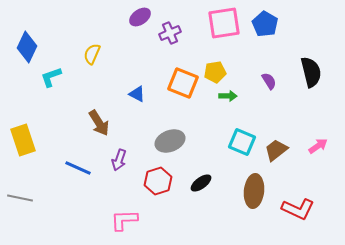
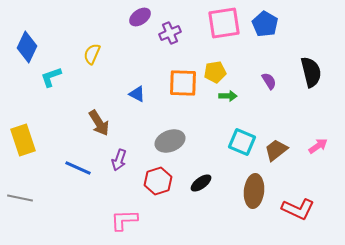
orange square: rotated 20 degrees counterclockwise
